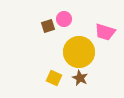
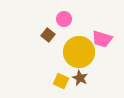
brown square: moved 9 px down; rotated 32 degrees counterclockwise
pink trapezoid: moved 3 px left, 7 px down
yellow square: moved 7 px right, 3 px down
